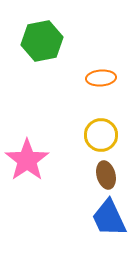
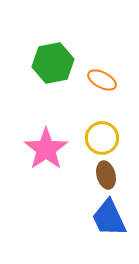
green hexagon: moved 11 px right, 22 px down
orange ellipse: moved 1 px right, 2 px down; rotated 32 degrees clockwise
yellow circle: moved 1 px right, 3 px down
pink star: moved 19 px right, 11 px up
